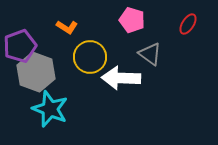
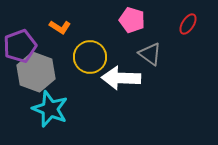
orange L-shape: moved 7 px left
